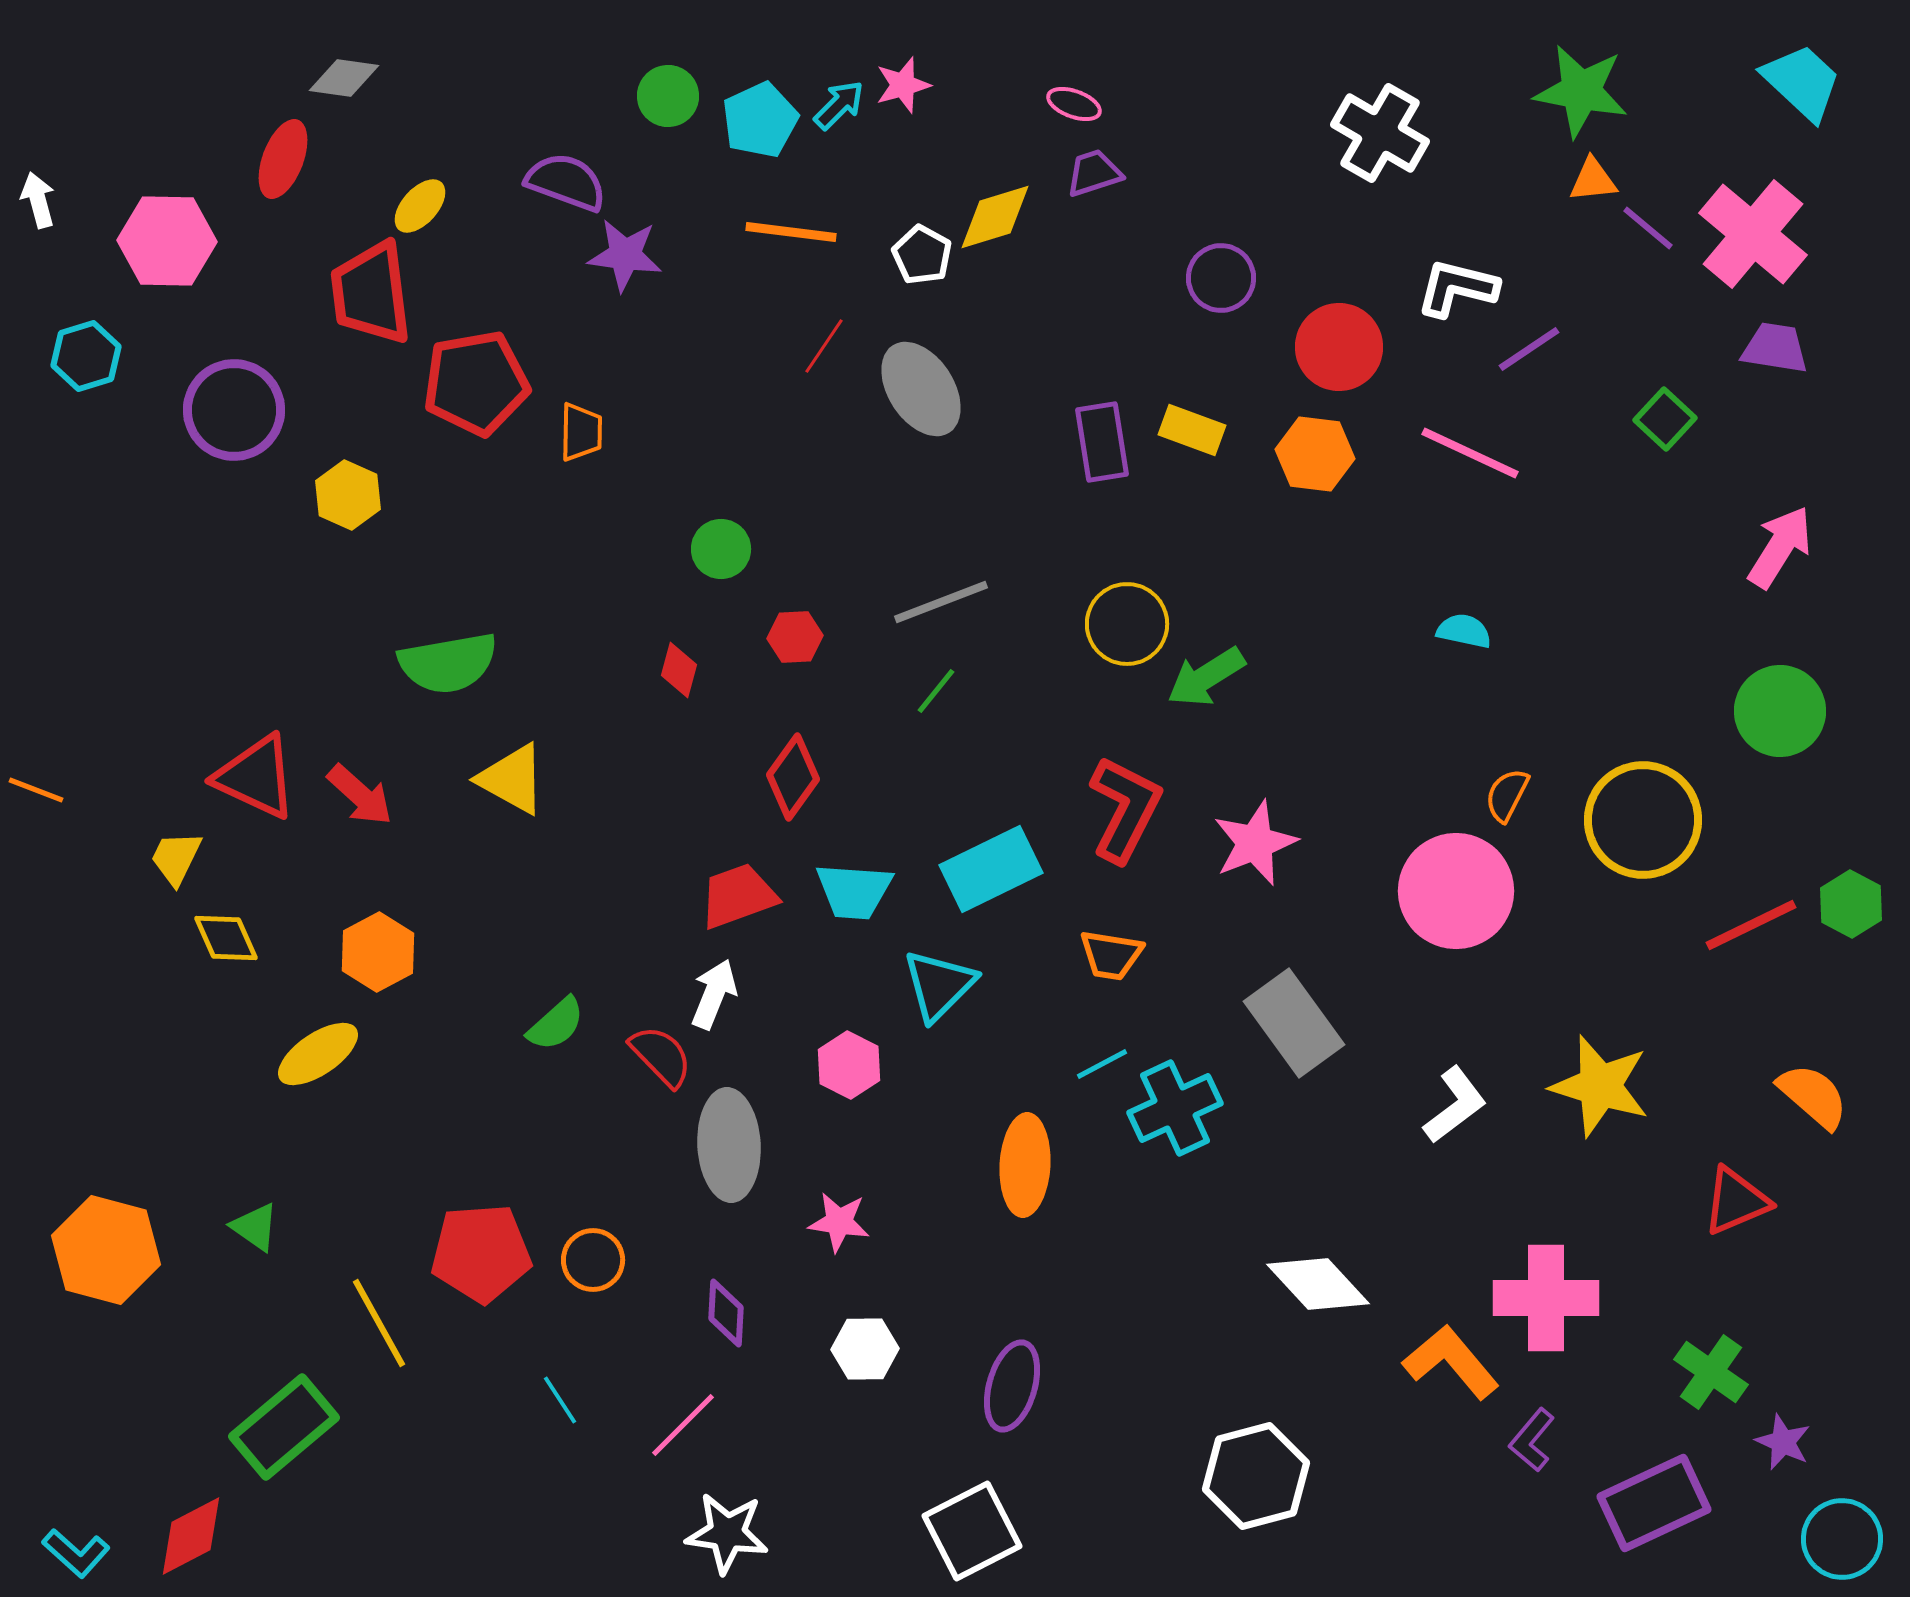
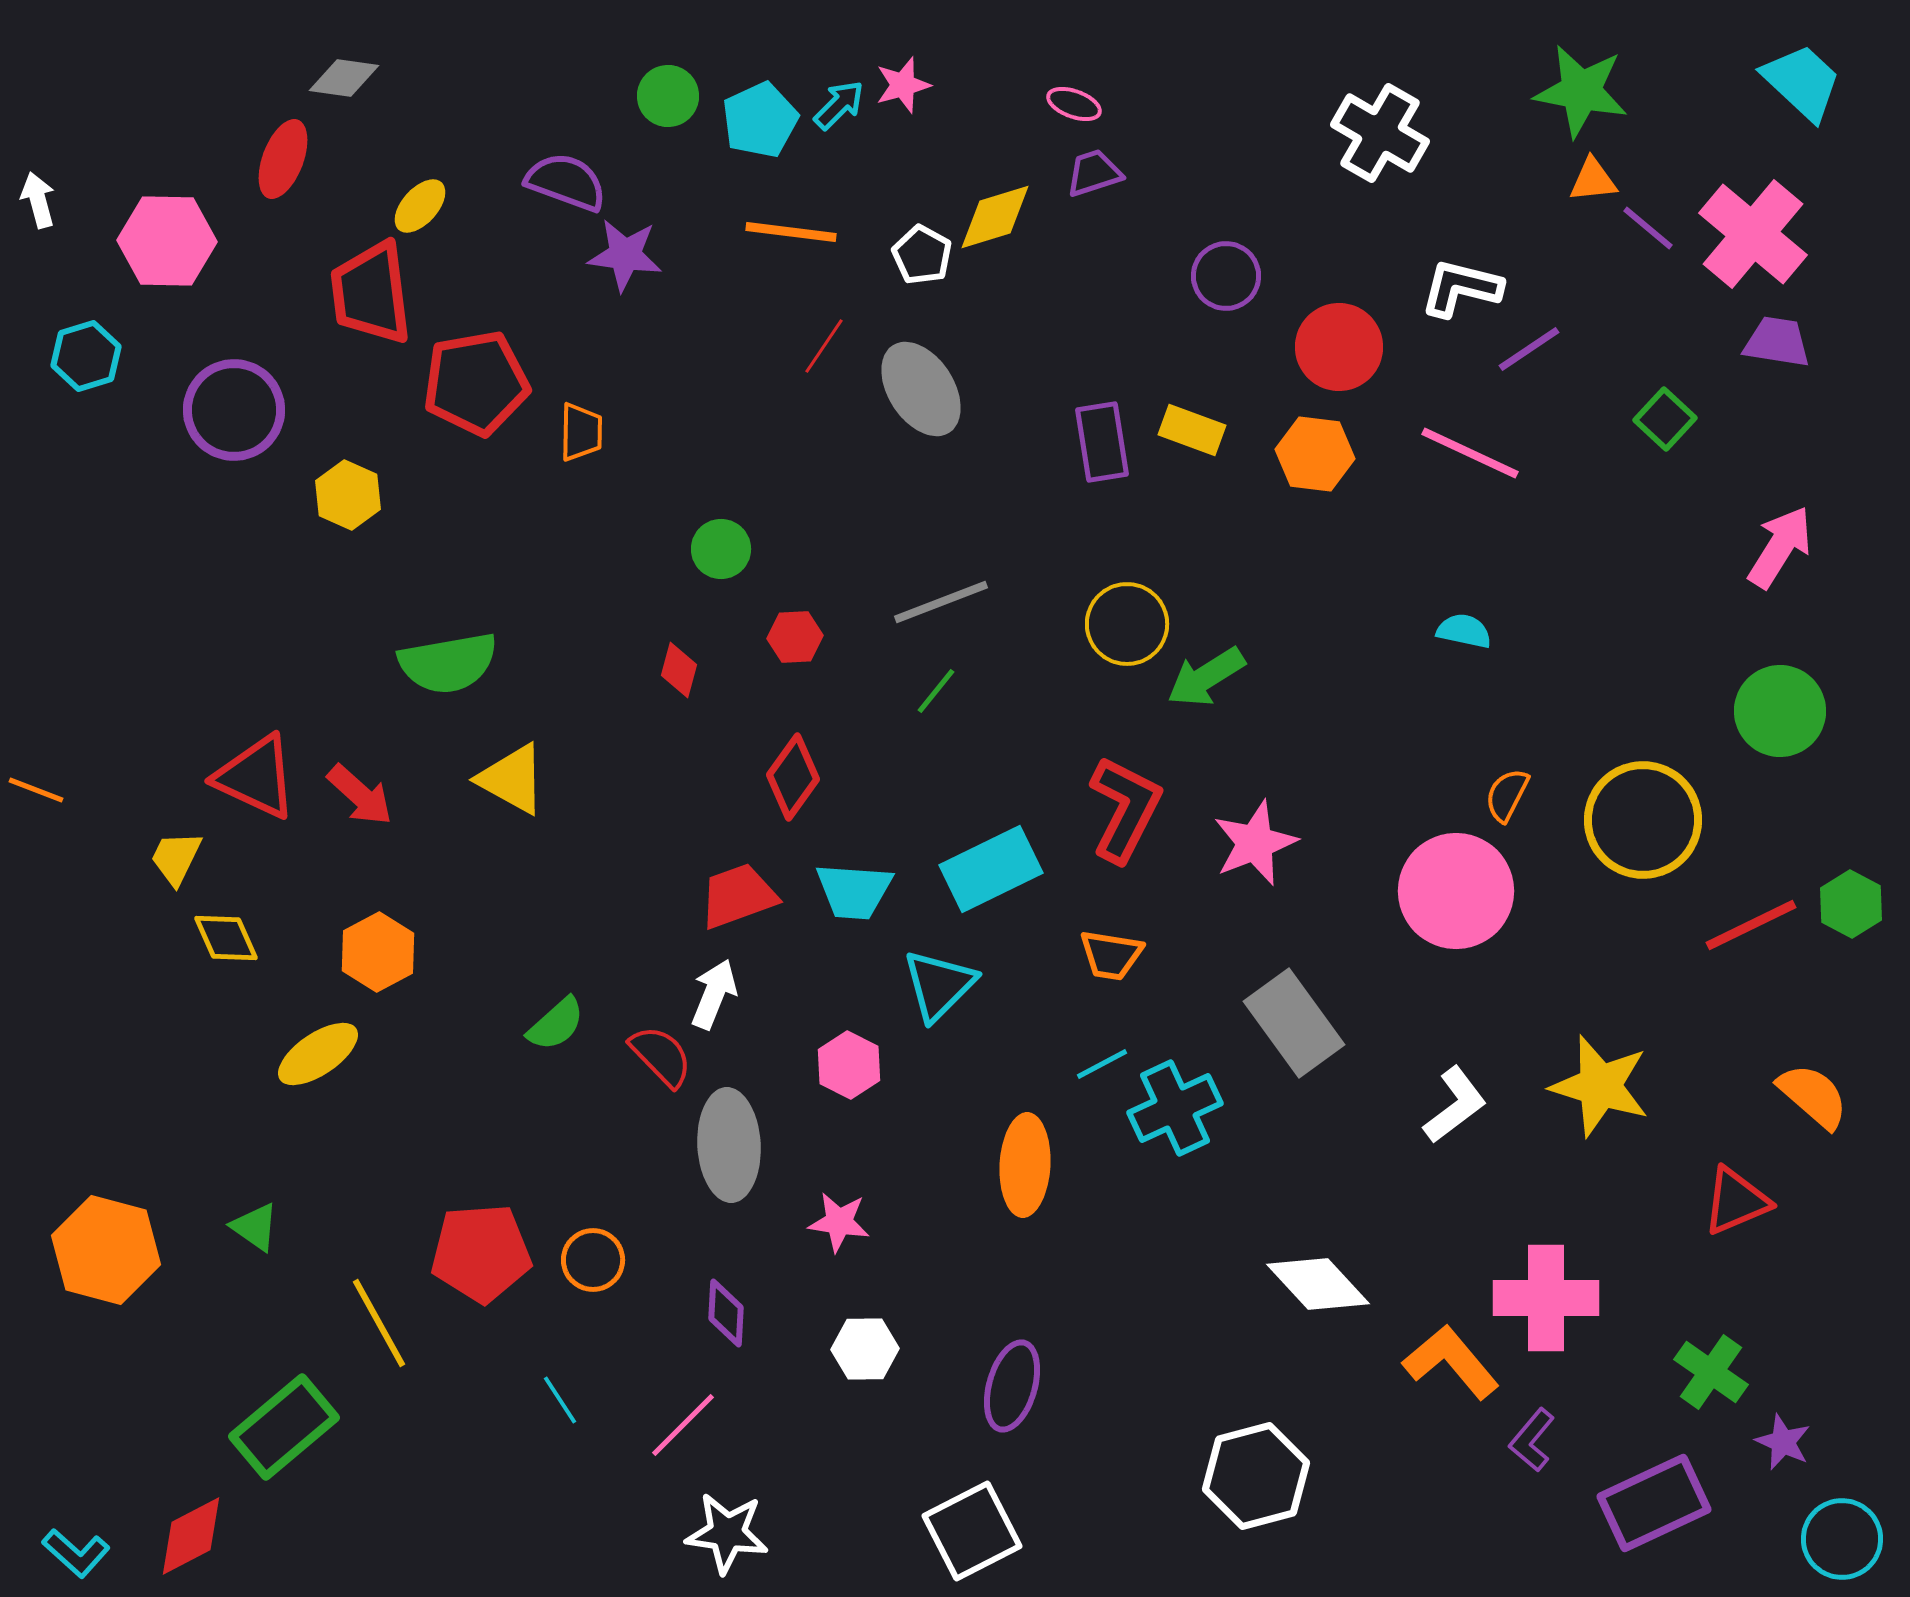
purple circle at (1221, 278): moved 5 px right, 2 px up
white L-shape at (1457, 288): moved 4 px right
purple trapezoid at (1775, 348): moved 2 px right, 6 px up
